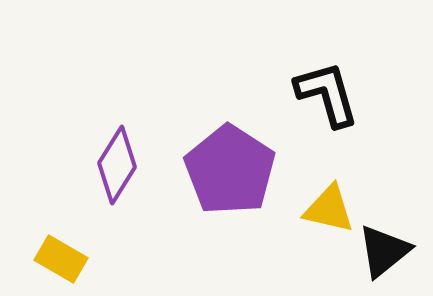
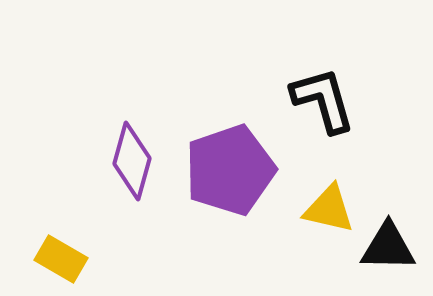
black L-shape: moved 4 px left, 6 px down
purple diamond: moved 15 px right, 4 px up; rotated 16 degrees counterclockwise
purple pentagon: rotated 20 degrees clockwise
black triangle: moved 4 px right, 4 px up; rotated 40 degrees clockwise
